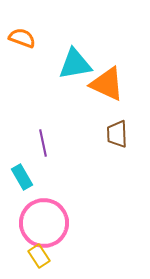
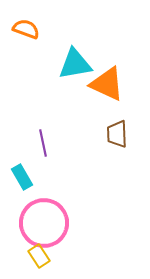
orange semicircle: moved 4 px right, 9 px up
